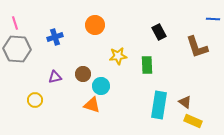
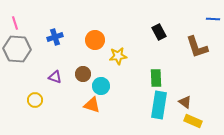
orange circle: moved 15 px down
green rectangle: moved 9 px right, 13 px down
purple triangle: rotated 32 degrees clockwise
